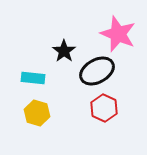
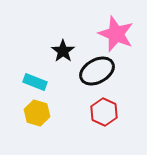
pink star: moved 2 px left
black star: moved 1 px left
cyan rectangle: moved 2 px right, 4 px down; rotated 15 degrees clockwise
red hexagon: moved 4 px down
